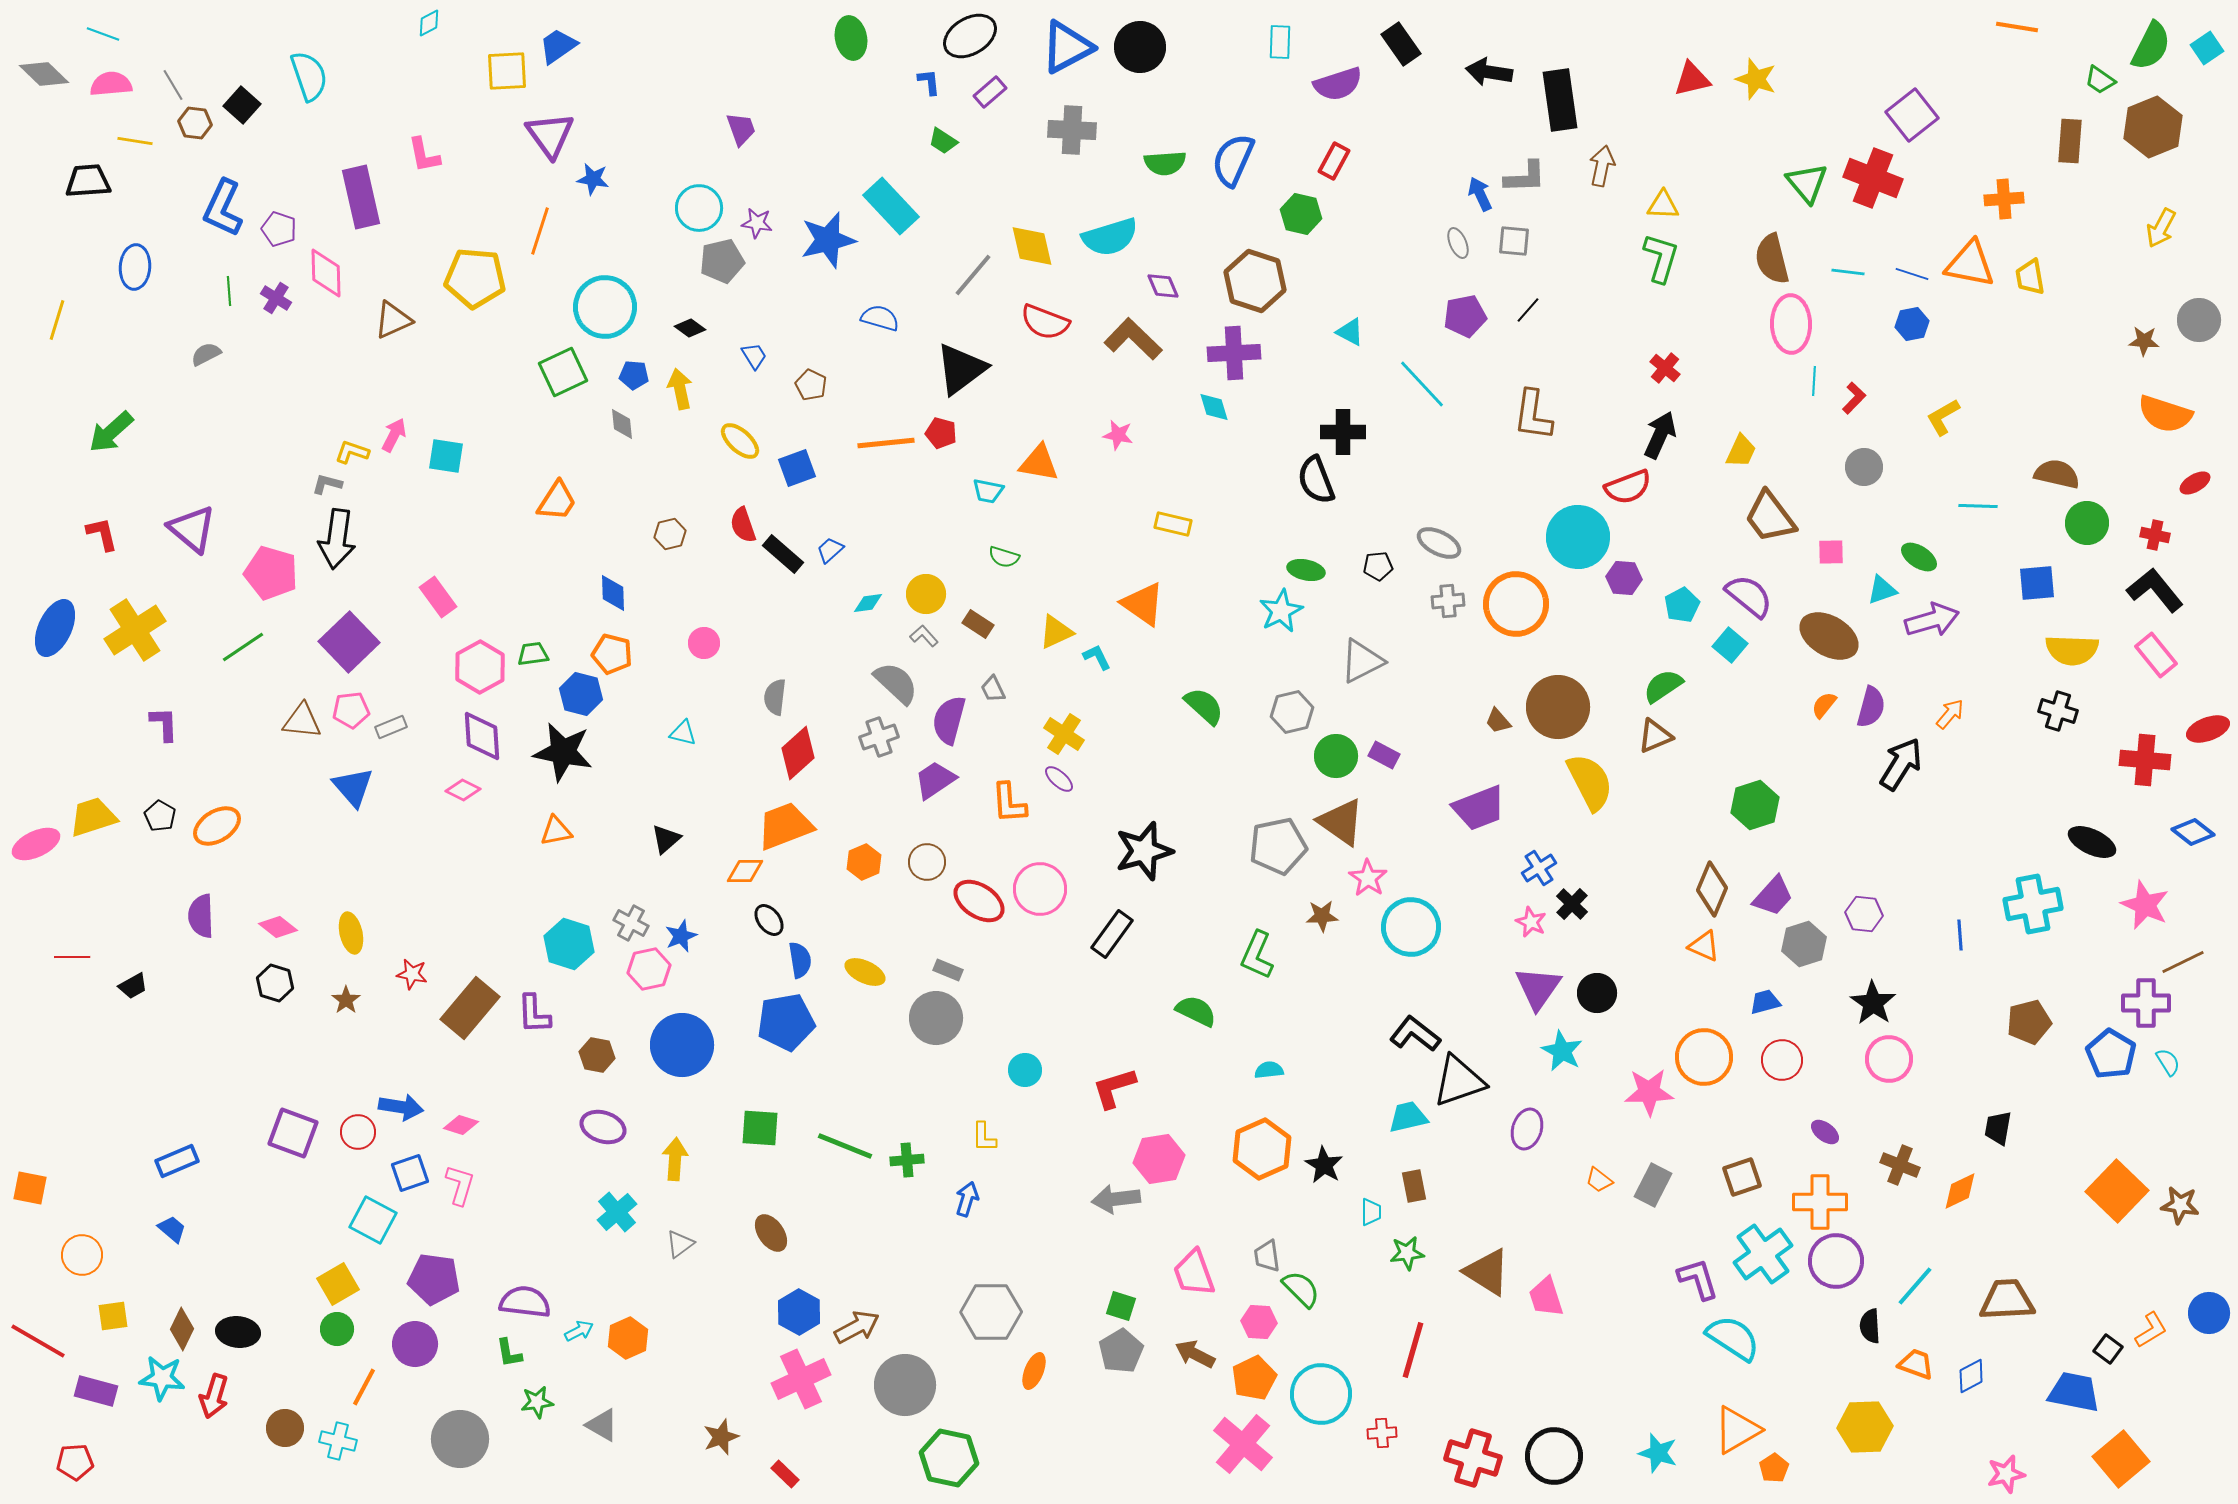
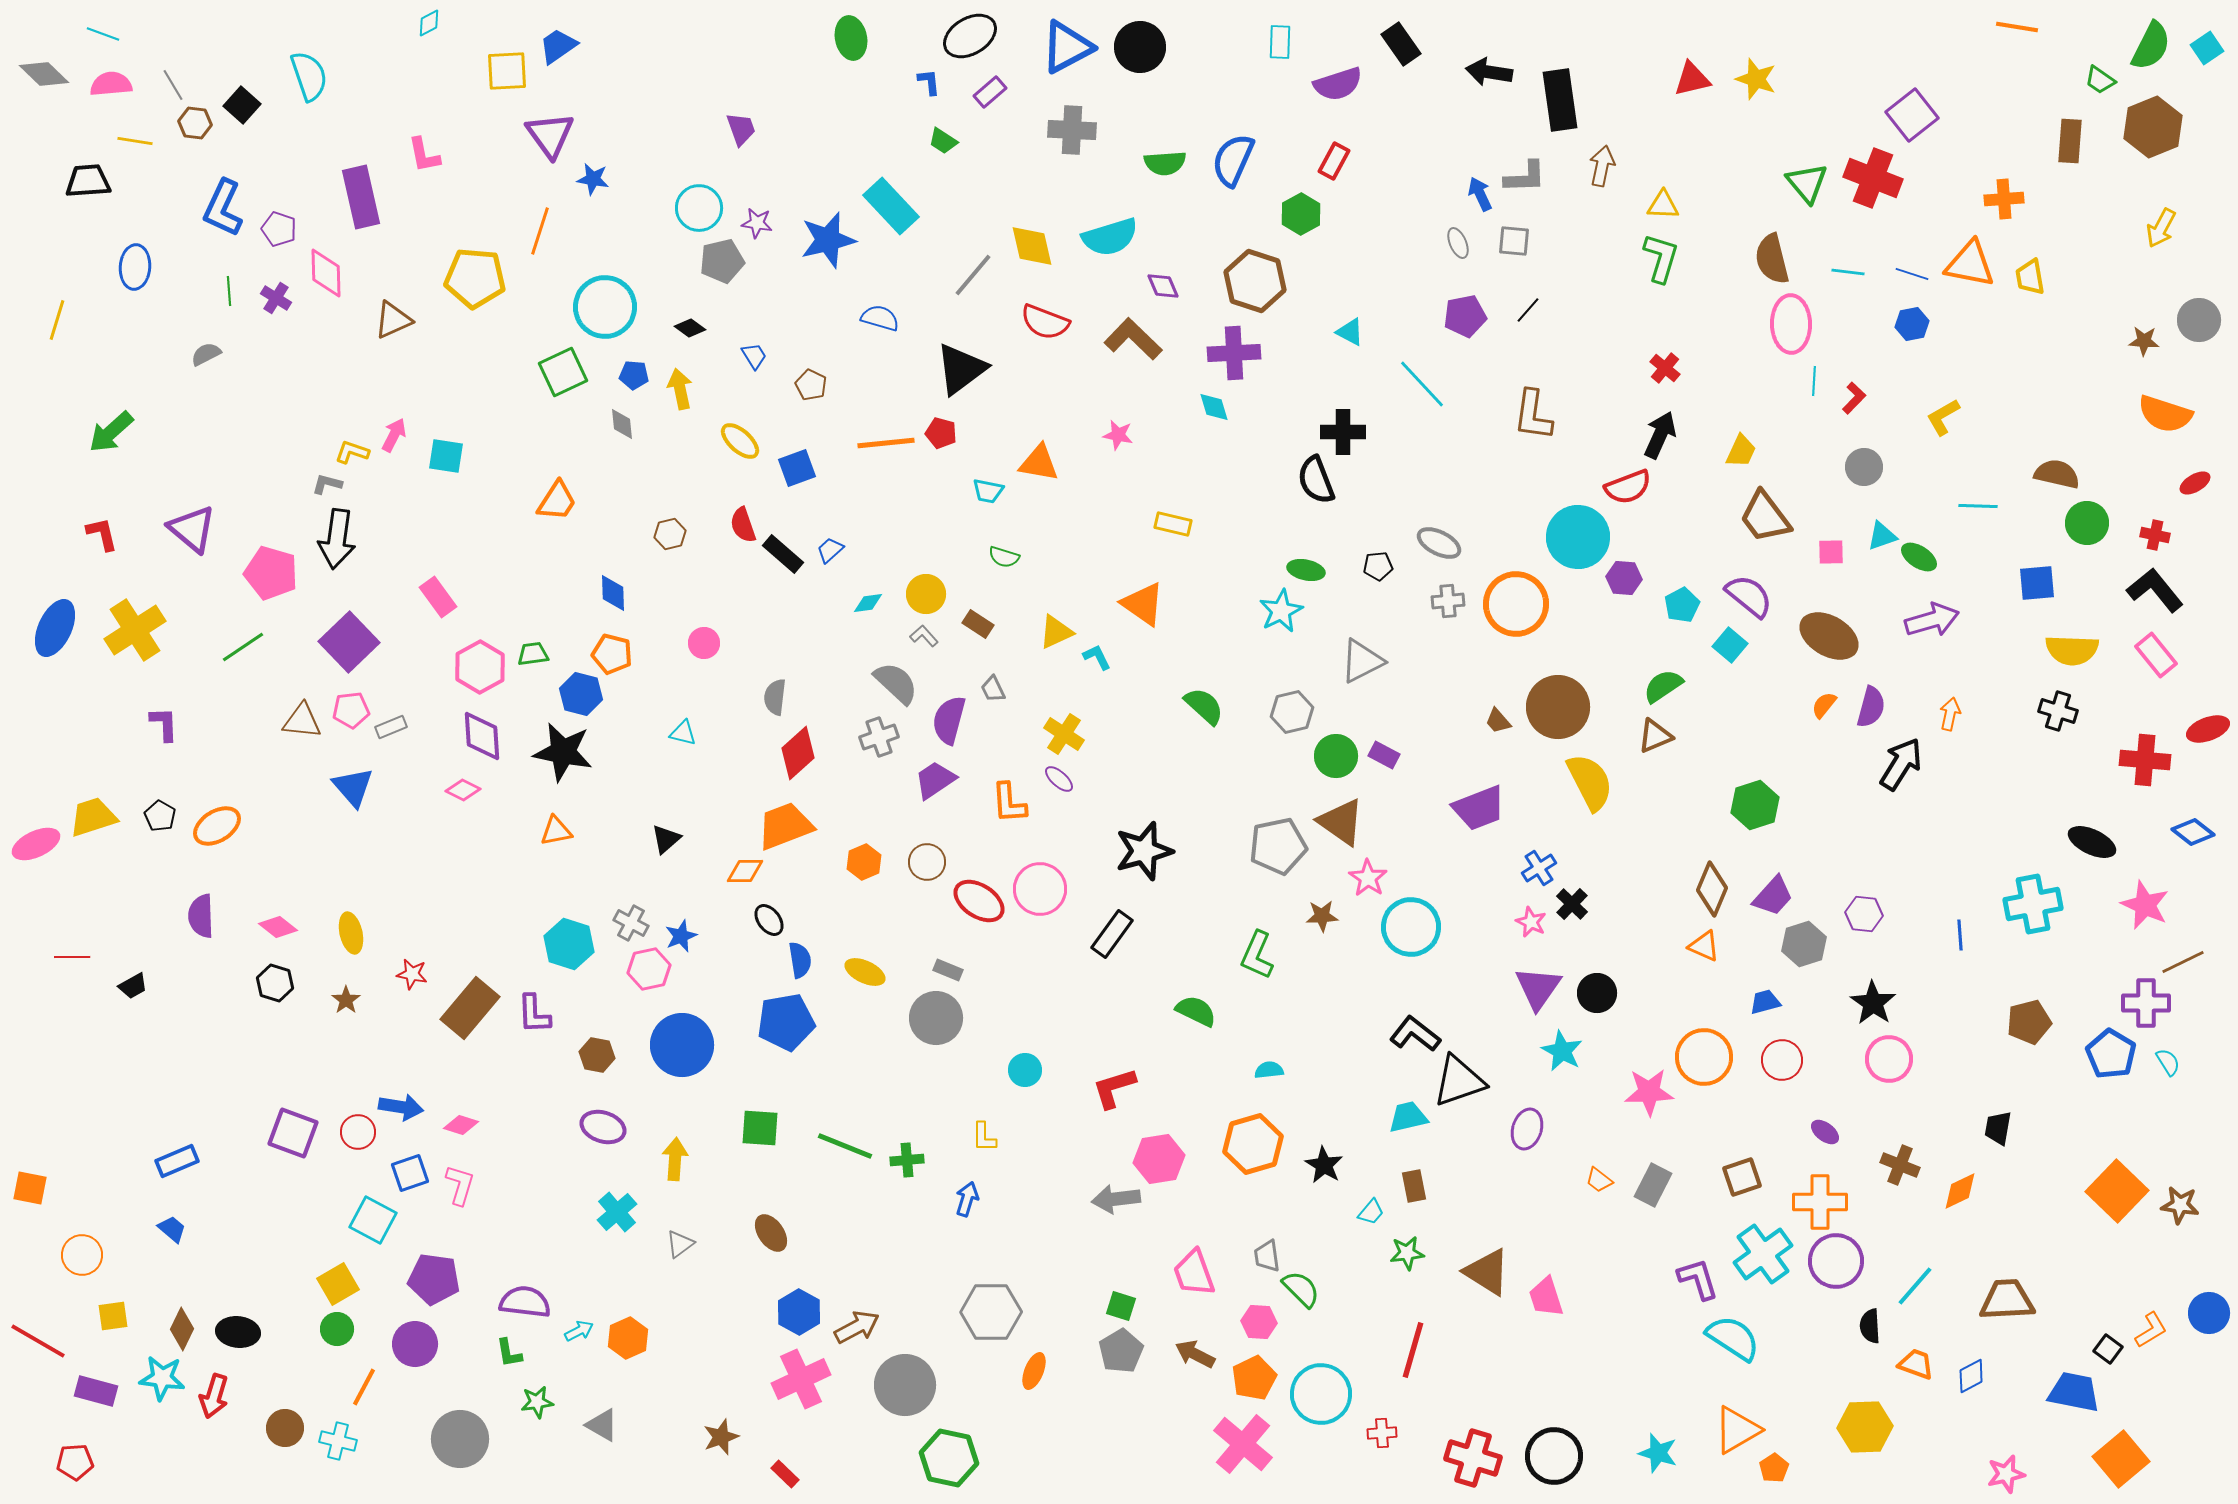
green hexagon at (1301, 214): rotated 18 degrees clockwise
brown trapezoid at (1770, 517): moved 5 px left
cyan triangle at (1882, 590): moved 54 px up
orange arrow at (1950, 714): rotated 28 degrees counterclockwise
orange hexagon at (1262, 1149): moved 9 px left, 5 px up; rotated 8 degrees clockwise
cyan trapezoid at (1371, 1212): rotated 40 degrees clockwise
